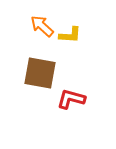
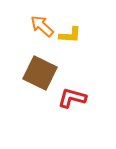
brown square: rotated 16 degrees clockwise
red L-shape: moved 1 px right, 1 px up
